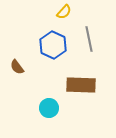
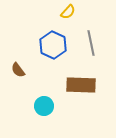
yellow semicircle: moved 4 px right
gray line: moved 2 px right, 4 px down
brown semicircle: moved 1 px right, 3 px down
cyan circle: moved 5 px left, 2 px up
